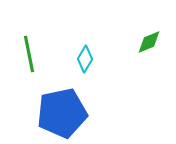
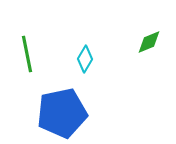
green line: moved 2 px left
